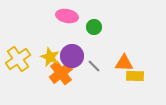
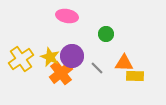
green circle: moved 12 px right, 7 px down
yellow cross: moved 3 px right
gray line: moved 3 px right, 2 px down
